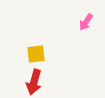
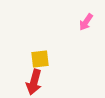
yellow square: moved 4 px right, 5 px down
